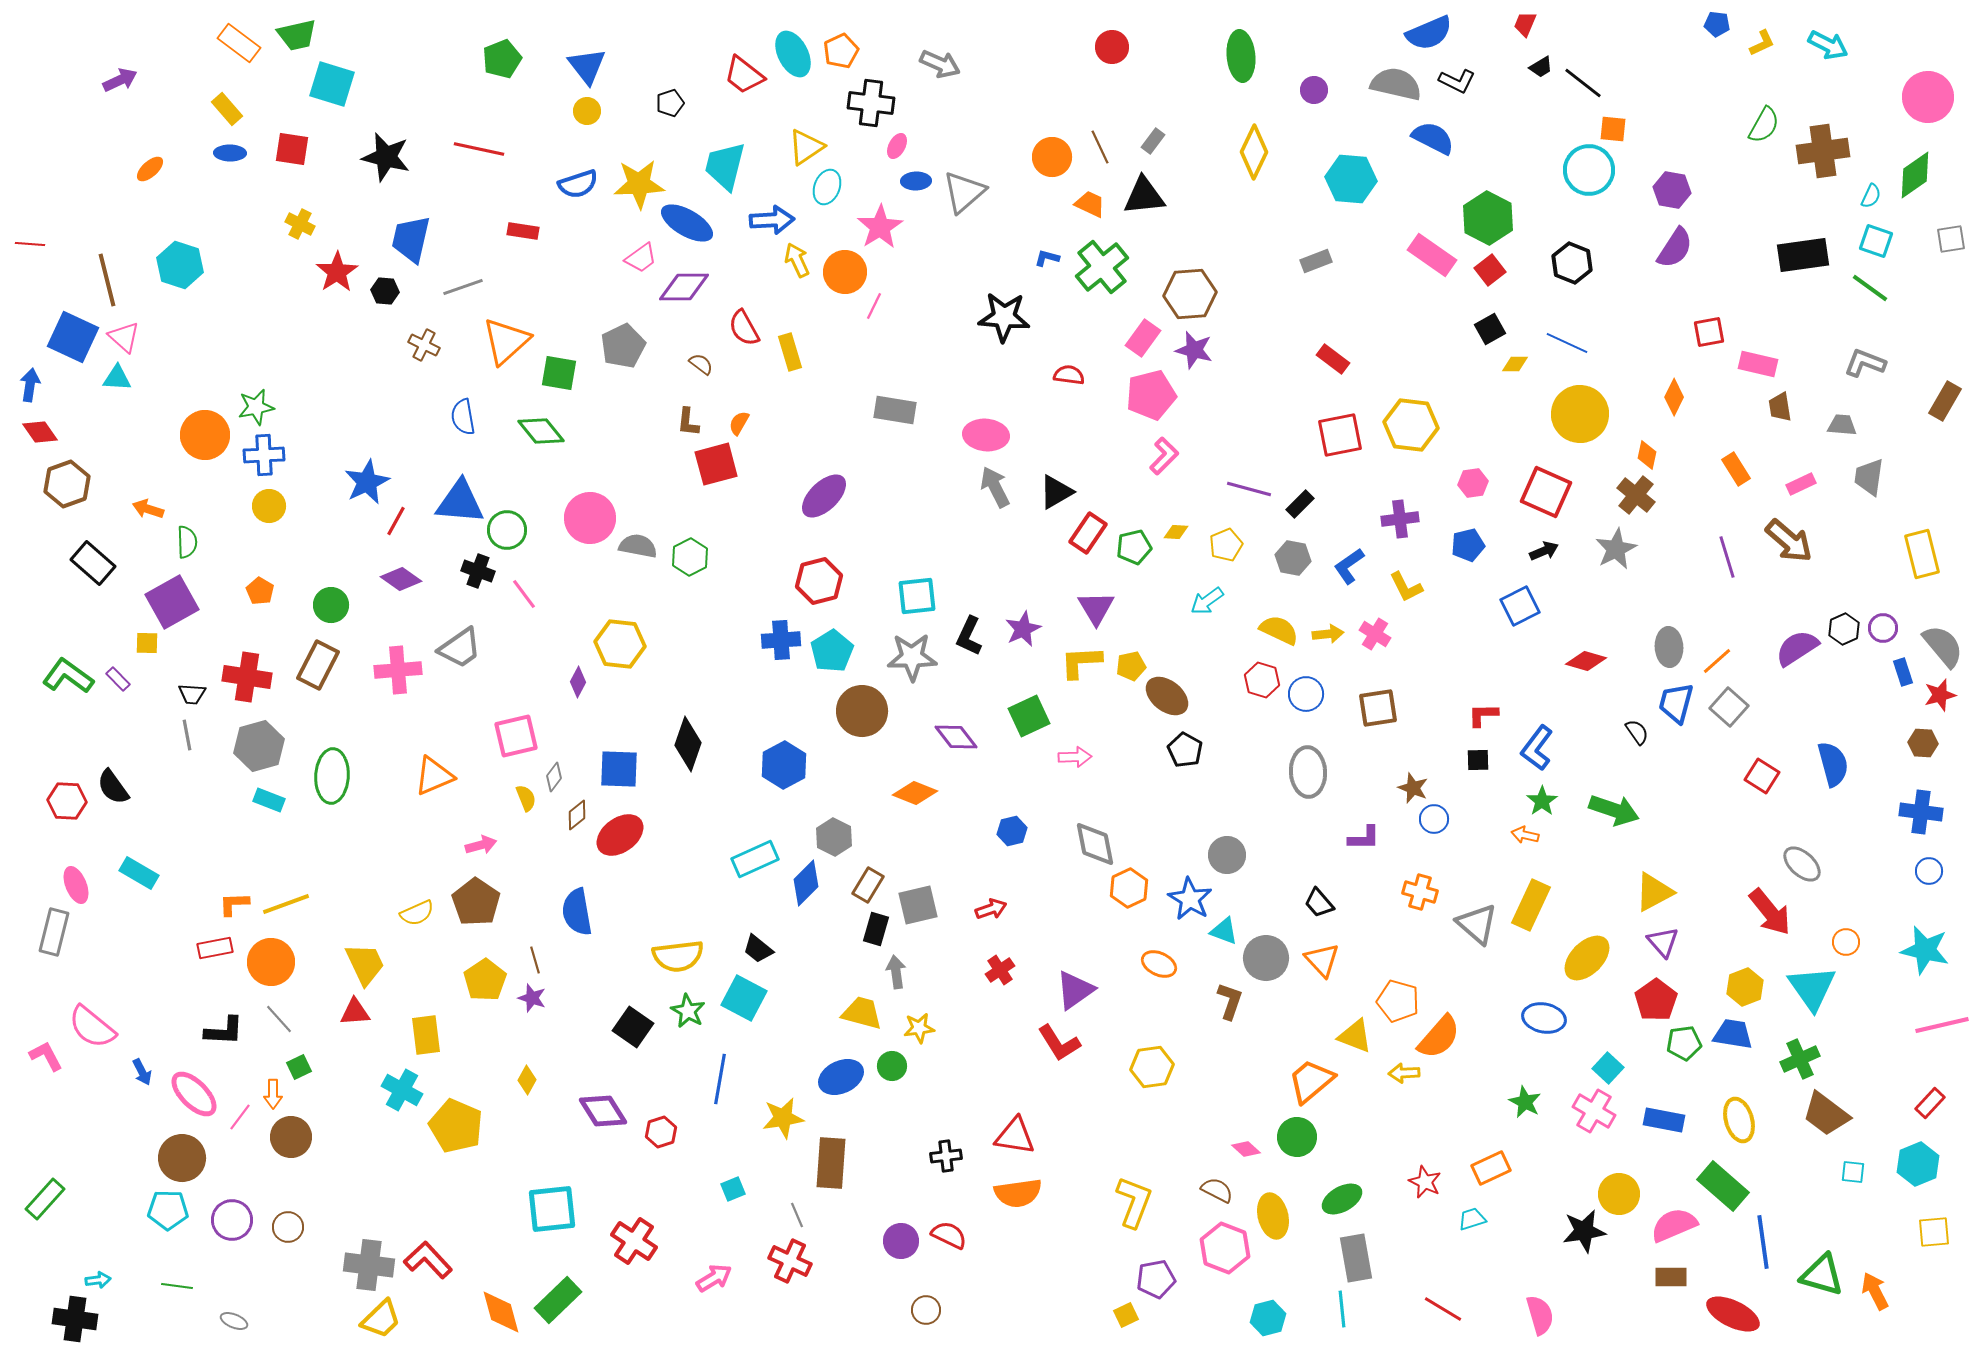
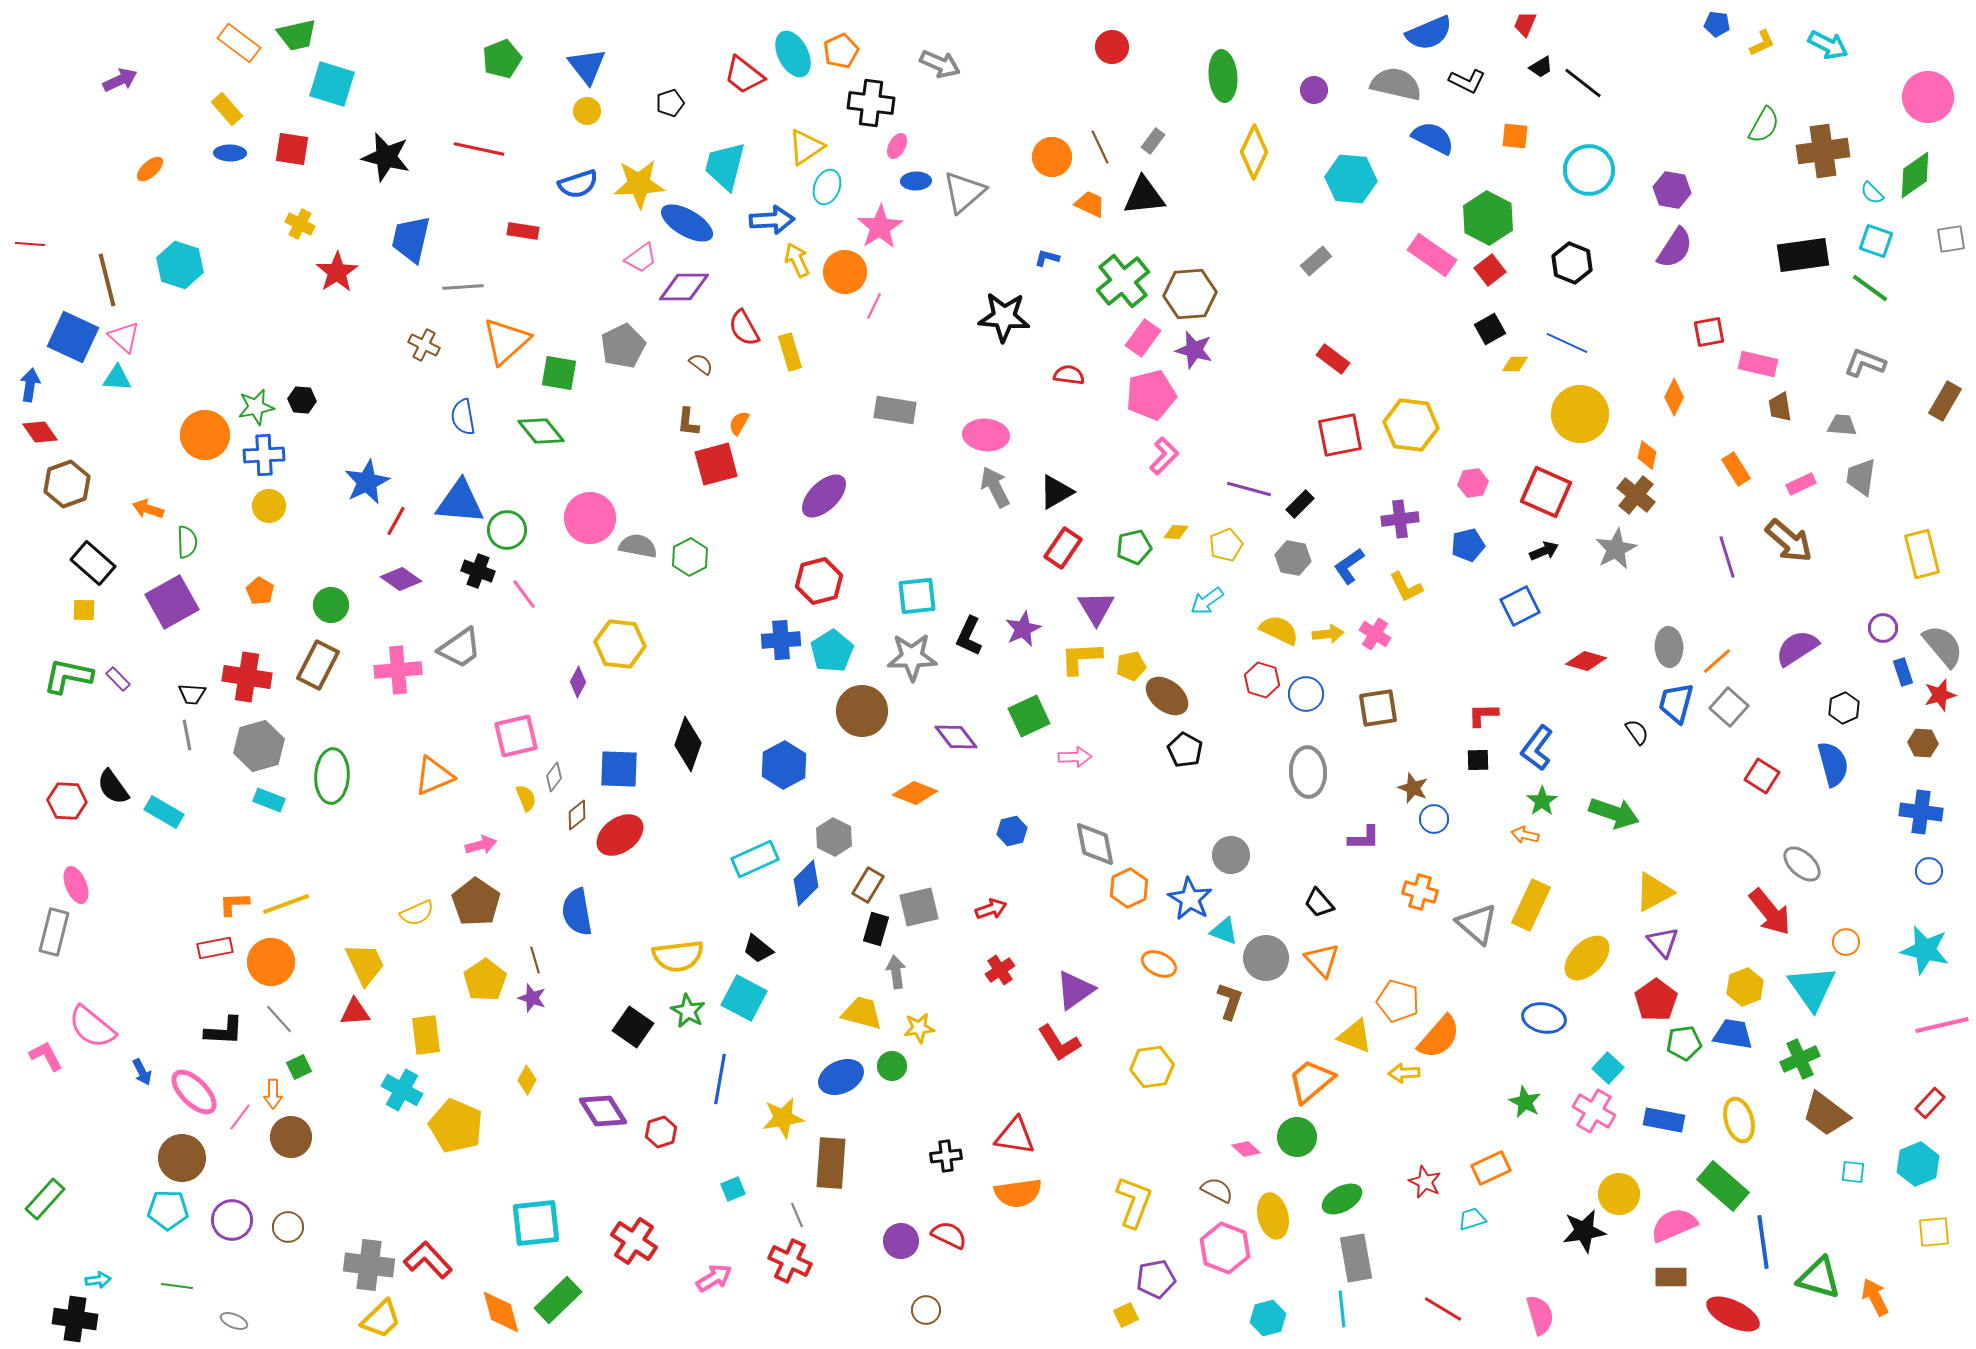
green ellipse at (1241, 56): moved 18 px left, 20 px down
black L-shape at (1457, 81): moved 10 px right
orange square at (1613, 129): moved 98 px left, 7 px down
cyan semicircle at (1871, 196): moved 1 px right, 3 px up; rotated 110 degrees clockwise
gray rectangle at (1316, 261): rotated 20 degrees counterclockwise
green cross at (1102, 267): moved 21 px right, 14 px down
gray line at (463, 287): rotated 15 degrees clockwise
black hexagon at (385, 291): moved 83 px left, 109 px down
gray trapezoid at (1869, 477): moved 8 px left
red rectangle at (1088, 533): moved 25 px left, 15 px down
black hexagon at (1844, 629): moved 79 px down
yellow square at (147, 643): moved 63 px left, 33 px up
yellow L-shape at (1081, 662): moved 4 px up
green L-shape at (68, 676): rotated 24 degrees counterclockwise
green arrow at (1614, 810): moved 3 px down
gray circle at (1227, 855): moved 4 px right
cyan rectangle at (139, 873): moved 25 px right, 61 px up
gray square at (918, 905): moved 1 px right, 2 px down
pink ellipse at (194, 1094): moved 2 px up
cyan square at (552, 1209): moved 16 px left, 14 px down
green triangle at (1822, 1275): moved 3 px left, 3 px down
orange arrow at (1875, 1291): moved 6 px down
